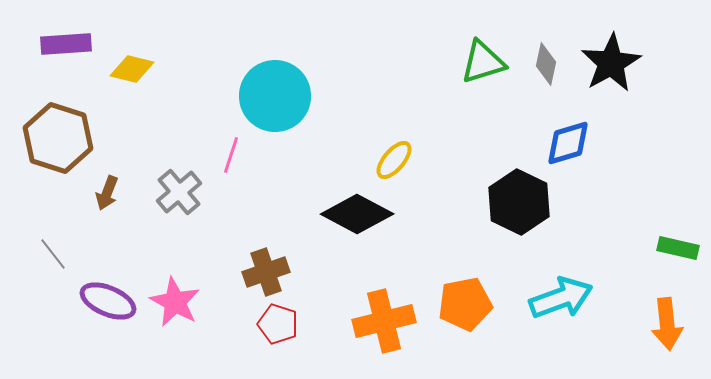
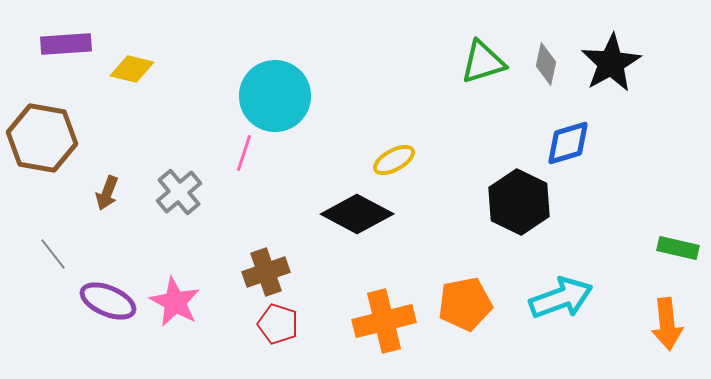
brown hexagon: moved 16 px left; rotated 8 degrees counterclockwise
pink line: moved 13 px right, 2 px up
yellow ellipse: rotated 21 degrees clockwise
